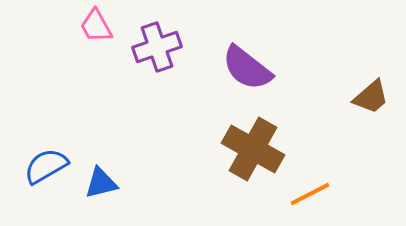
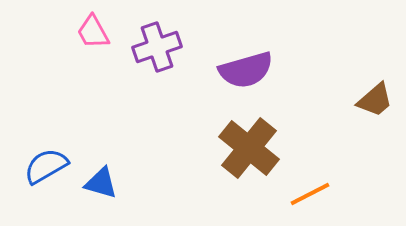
pink trapezoid: moved 3 px left, 6 px down
purple semicircle: moved 1 px left, 2 px down; rotated 54 degrees counterclockwise
brown trapezoid: moved 4 px right, 3 px down
brown cross: moved 4 px left, 1 px up; rotated 10 degrees clockwise
blue triangle: rotated 30 degrees clockwise
